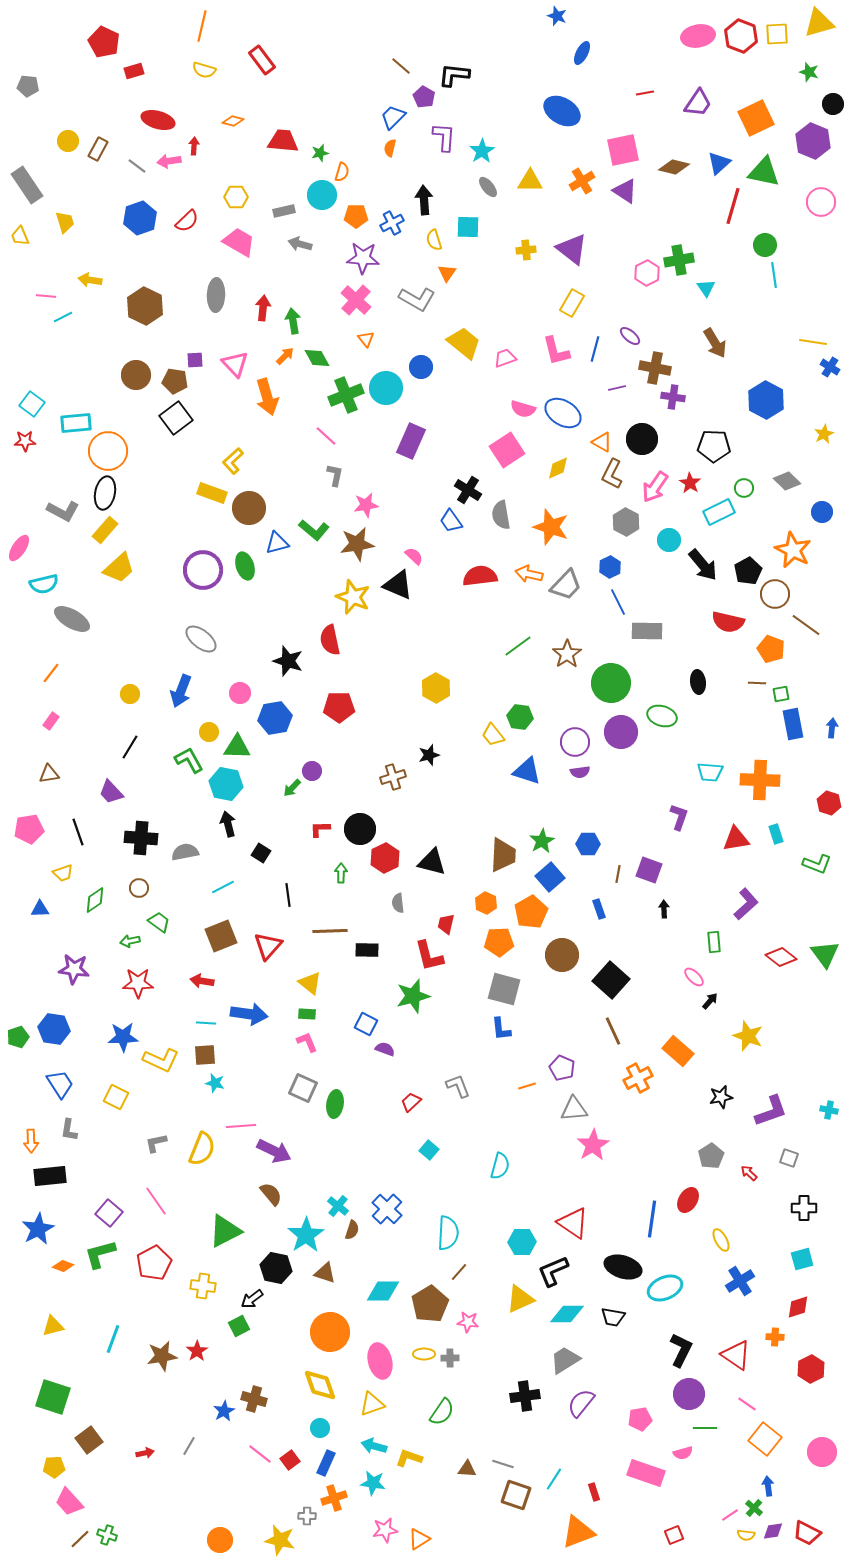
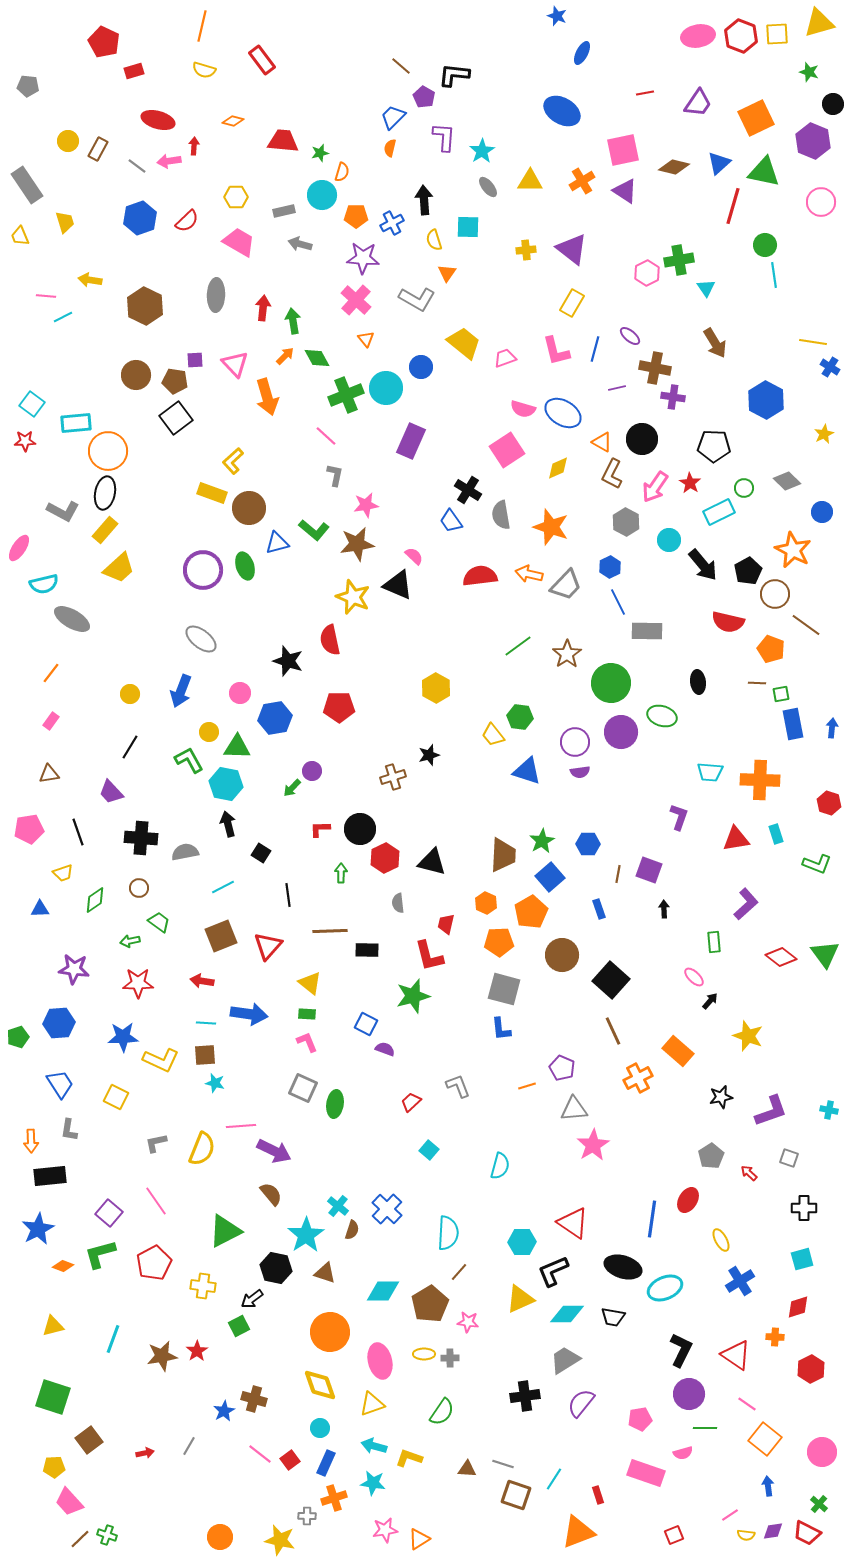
blue hexagon at (54, 1029): moved 5 px right, 6 px up; rotated 12 degrees counterclockwise
red rectangle at (594, 1492): moved 4 px right, 3 px down
green cross at (754, 1508): moved 65 px right, 4 px up
orange circle at (220, 1540): moved 3 px up
